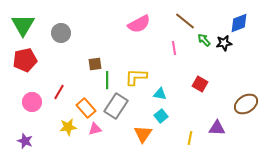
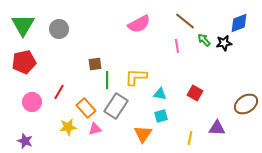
gray circle: moved 2 px left, 4 px up
pink line: moved 3 px right, 2 px up
red pentagon: moved 1 px left, 2 px down
red square: moved 5 px left, 9 px down
cyan square: rotated 24 degrees clockwise
